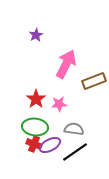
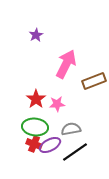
pink star: moved 2 px left
gray semicircle: moved 3 px left; rotated 18 degrees counterclockwise
